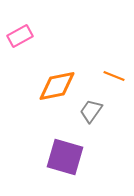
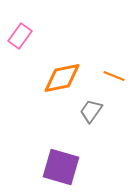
pink rectangle: rotated 25 degrees counterclockwise
orange diamond: moved 5 px right, 8 px up
purple square: moved 4 px left, 10 px down
